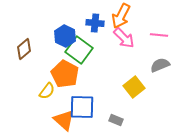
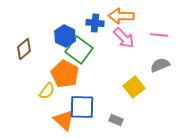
orange arrow: rotated 65 degrees clockwise
